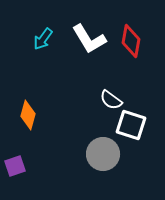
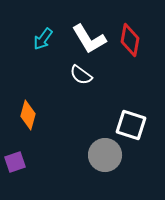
red diamond: moved 1 px left, 1 px up
white semicircle: moved 30 px left, 25 px up
gray circle: moved 2 px right, 1 px down
purple square: moved 4 px up
